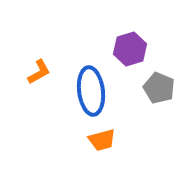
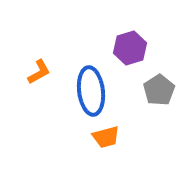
purple hexagon: moved 1 px up
gray pentagon: moved 2 px down; rotated 16 degrees clockwise
orange trapezoid: moved 4 px right, 3 px up
